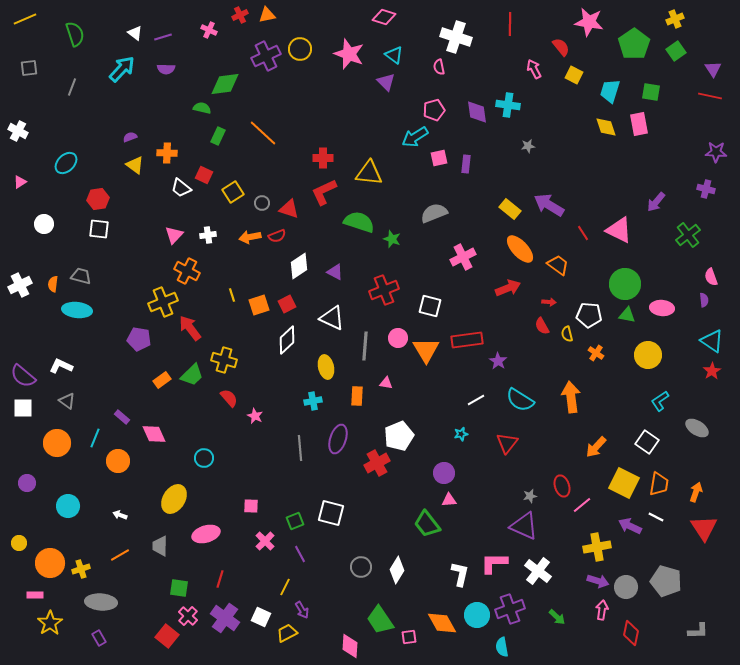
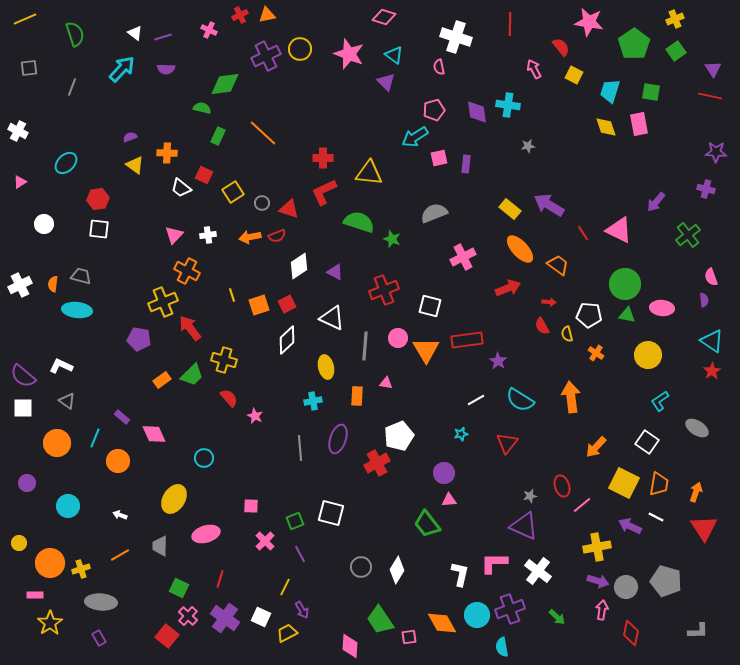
green square at (179, 588): rotated 18 degrees clockwise
